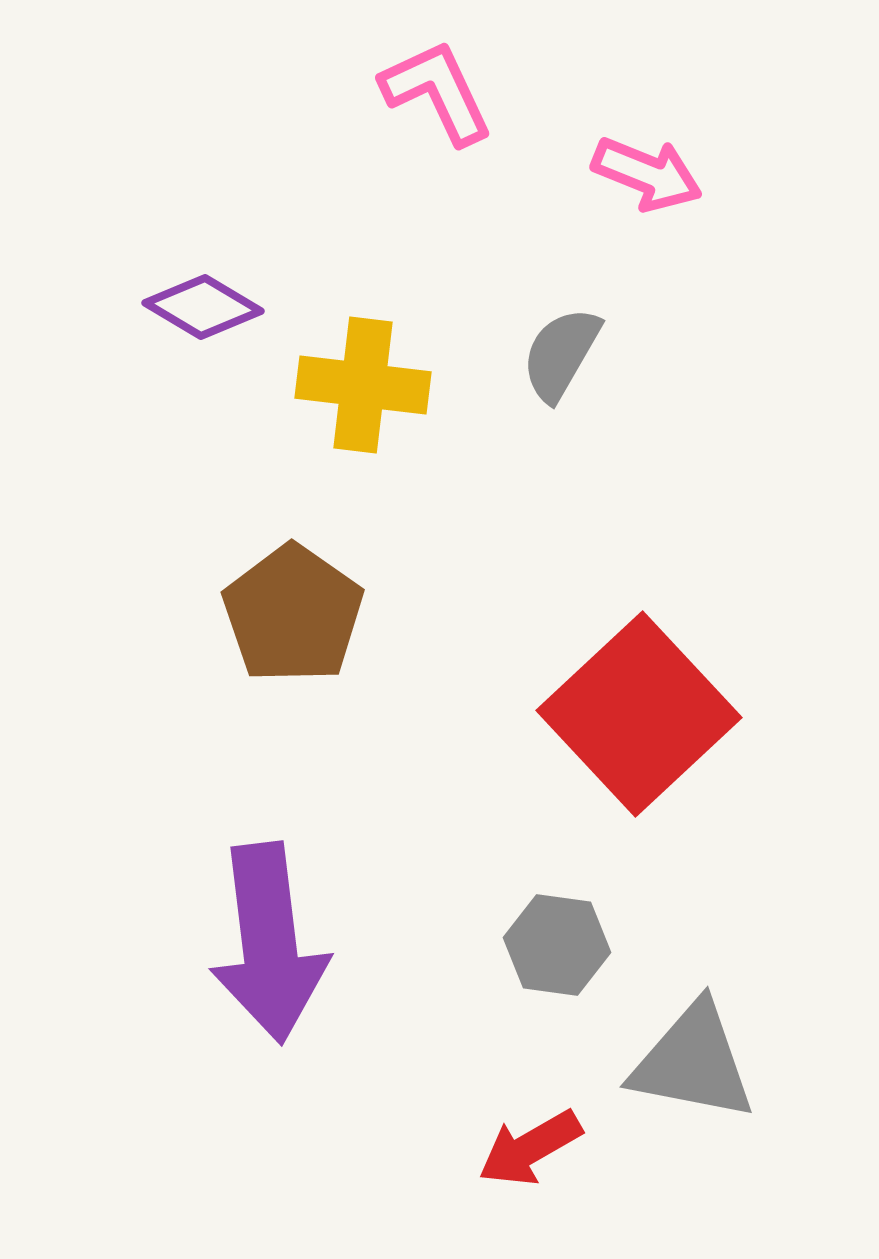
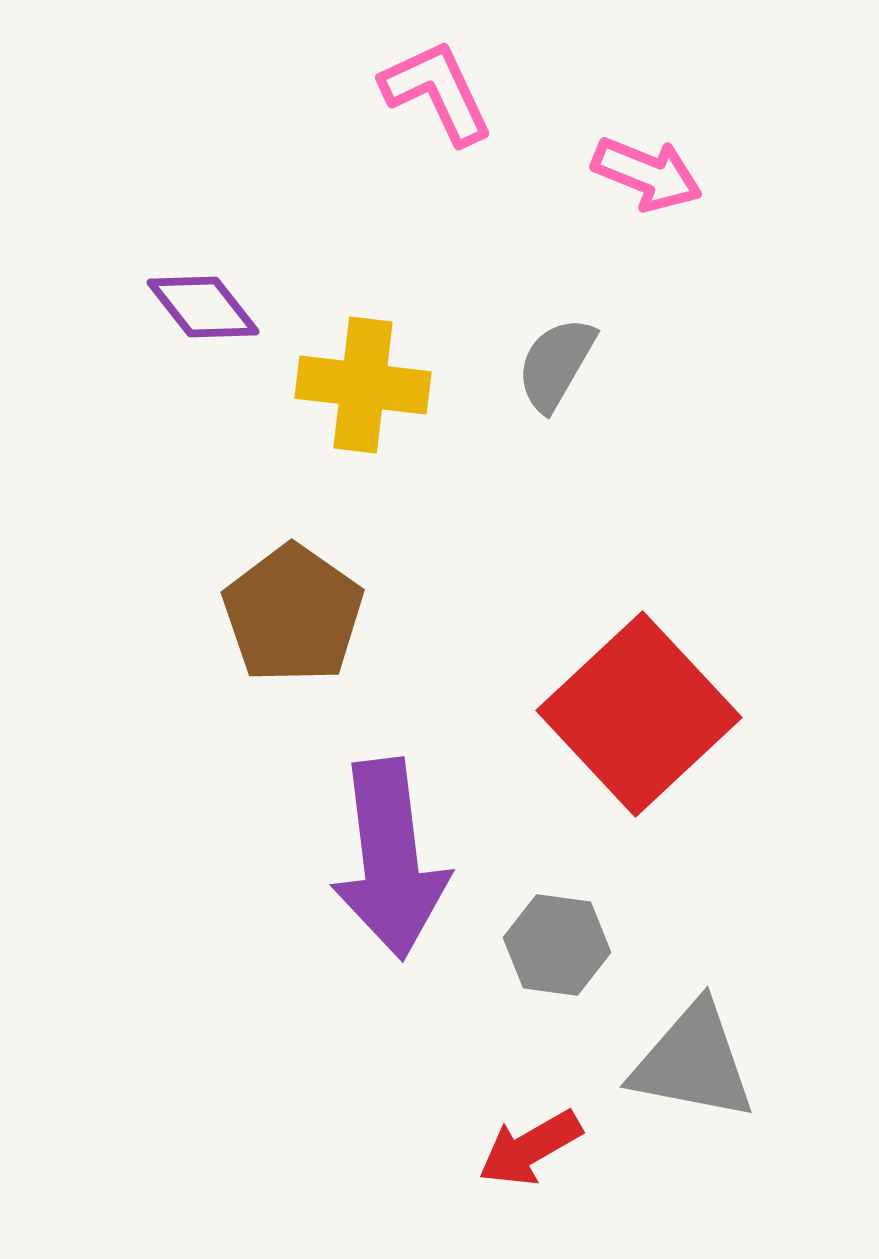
purple diamond: rotated 21 degrees clockwise
gray semicircle: moved 5 px left, 10 px down
purple arrow: moved 121 px right, 84 px up
